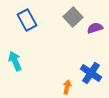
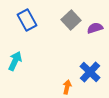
gray square: moved 2 px left, 3 px down
cyan arrow: rotated 48 degrees clockwise
blue cross: moved 1 px left, 1 px up; rotated 10 degrees clockwise
